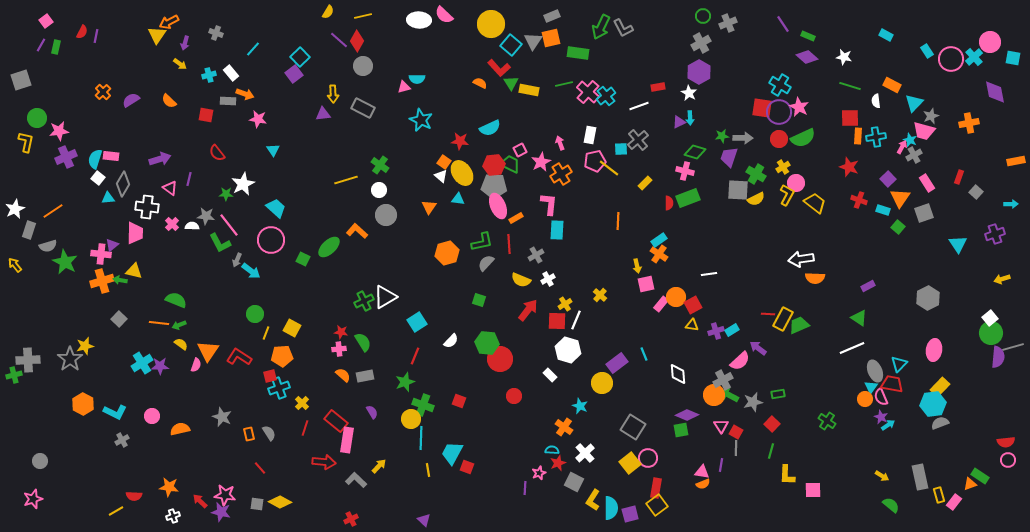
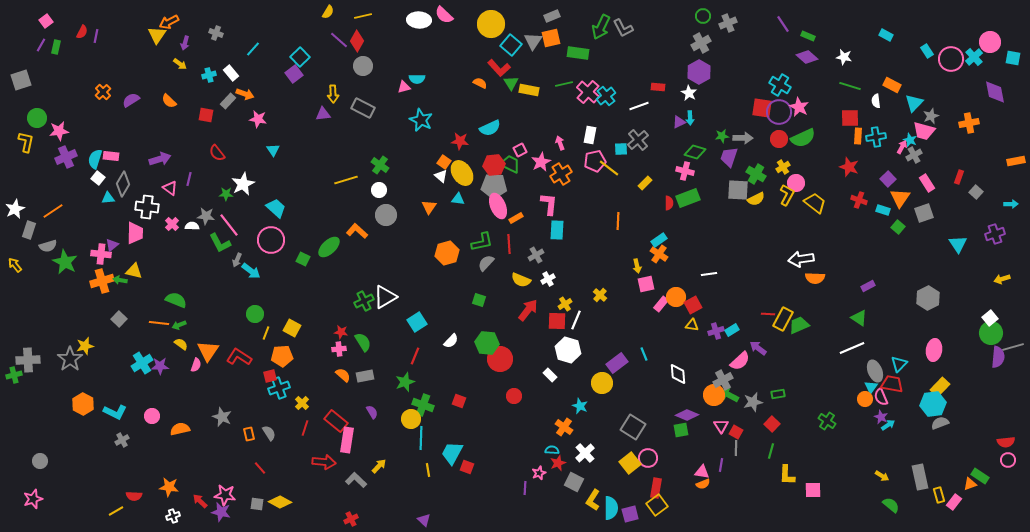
red rectangle at (658, 87): rotated 16 degrees clockwise
gray rectangle at (228, 101): rotated 49 degrees counterclockwise
